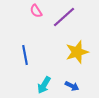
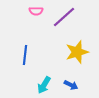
pink semicircle: rotated 56 degrees counterclockwise
blue line: rotated 18 degrees clockwise
blue arrow: moved 1 px left, 1 px up
